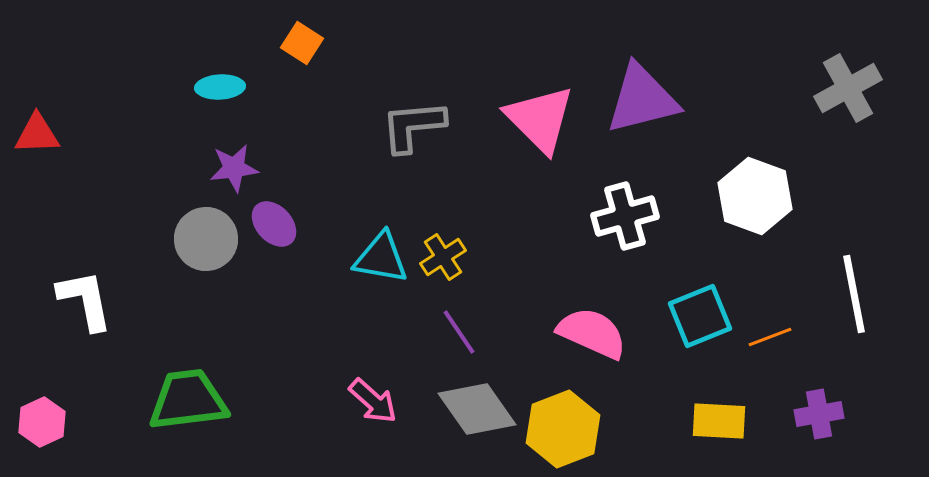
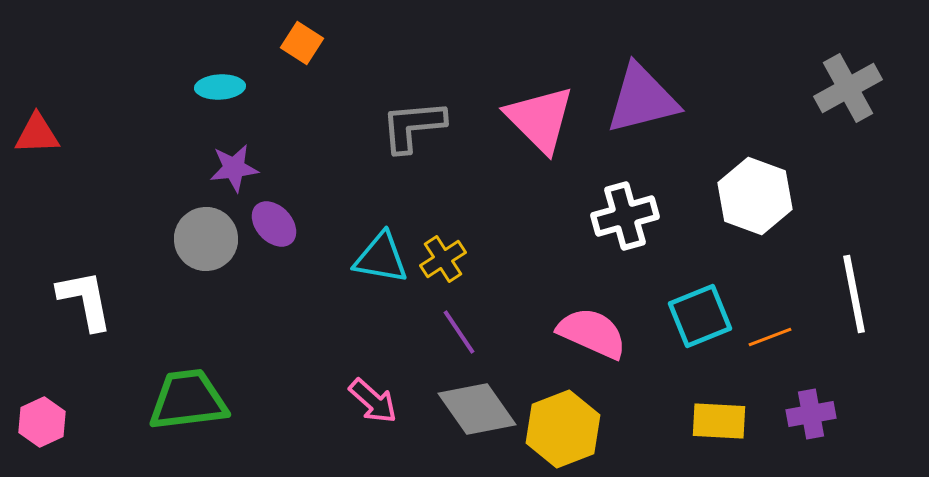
yellow cross: moved 2 px down
purple cross: moved 8 px left
